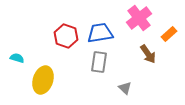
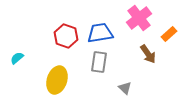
cyan semicircle: rotated 56 degrees counterclockwise
yellow ellipse: moved 14 px right
